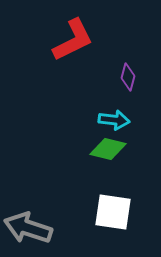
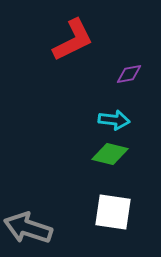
purple diamond: moved 1 px right, 3 px up; rotated 64 degrees clockwise
green diamond: moved 2 px right, 5 px down
